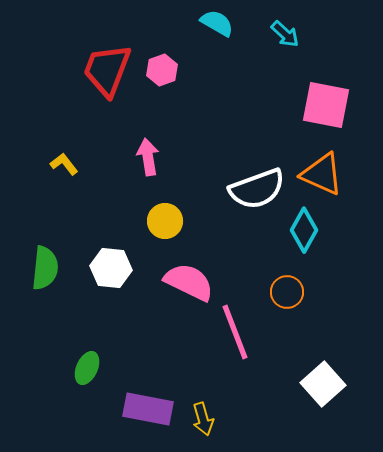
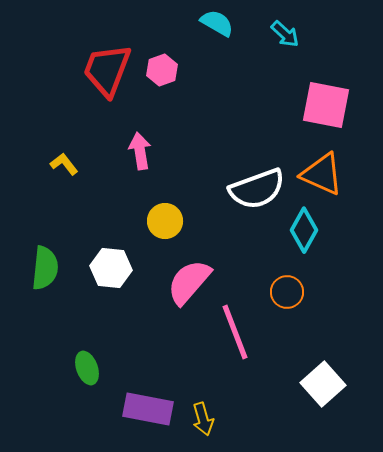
pink arrow: moved 8 px left, 6 px up
pink semicircle: rotated 75 degrees counterclockwise
green ellipse: rotated 44 degrees counterclockwise
